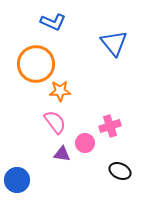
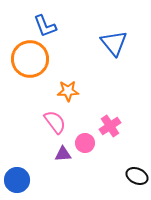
blue L-shape: moved 8 px left, 4 px down; rotated 45 degrees clockwise
orange circle: moved 6 px left, 5 px up
orange star: moved 8 px right
pink cross: rotated 15 degrees counterclockwise
purple triangle: moved 1 px right; rotated 12 degrees counterclockwise
black ellipse: moved 17 px right, 5 px down
